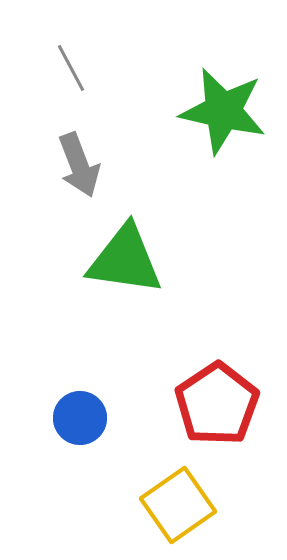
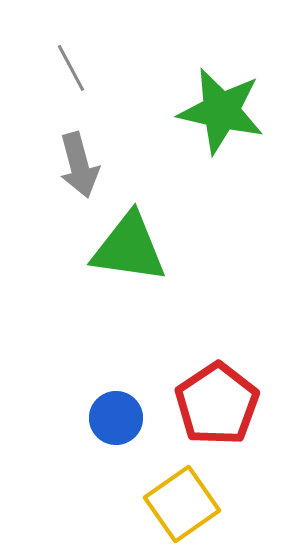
green star: moved 2 px left
gray arrow: rotated 6 degrees clockwise
green triangle: moved 4 px right, 12 px up
blue circle: moved 36 px right
yellow square: moved 4 px right, 1 px up
